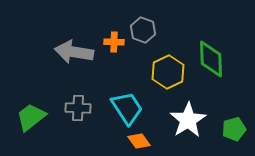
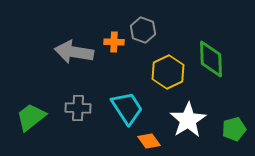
orange diamond: moved 10 px right
